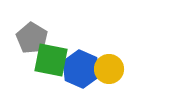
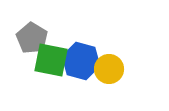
blue hexagon: moved 8 px up; rotated 9 degrees counterclockwise
